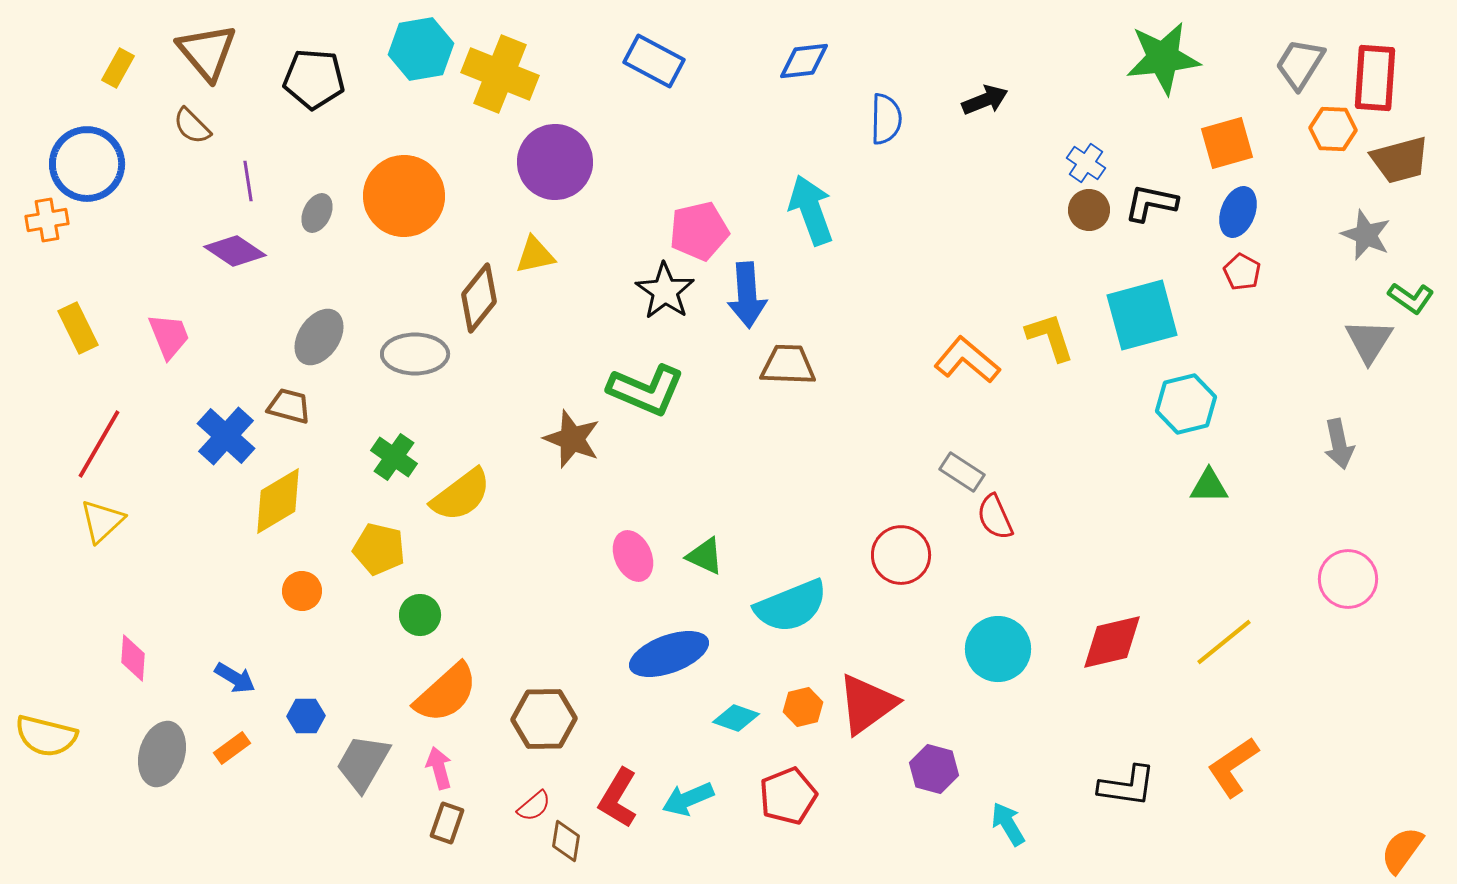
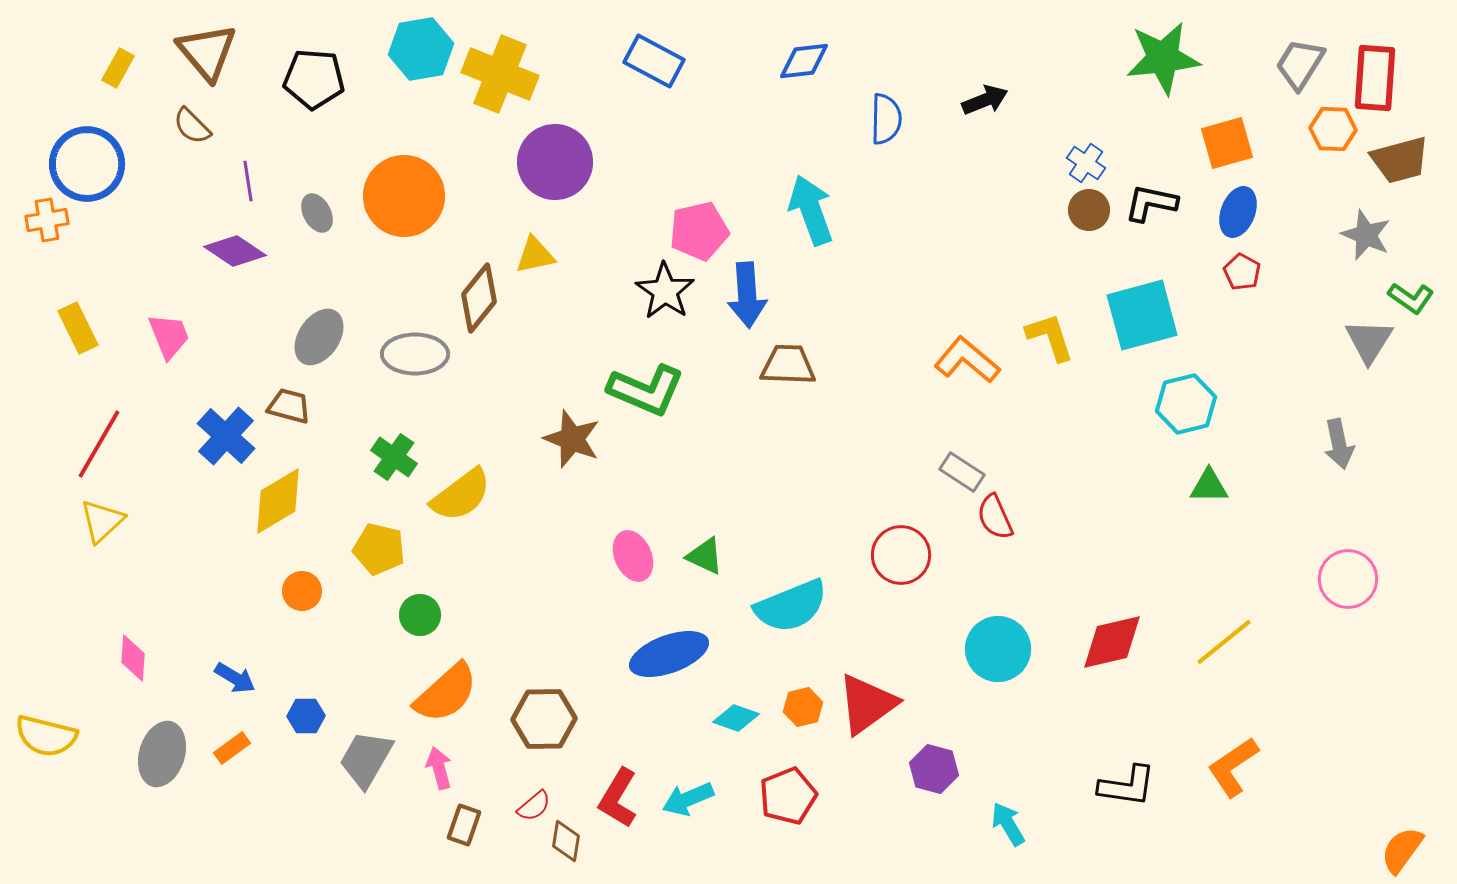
gray ellipse at (317, 213): rotated 54 degrees counterclockwise
gray trapezoid at (363, 763): moved 3 px right, 4 px up
brown rectangle at (447, 823): moved 17 px right, 2 px down
